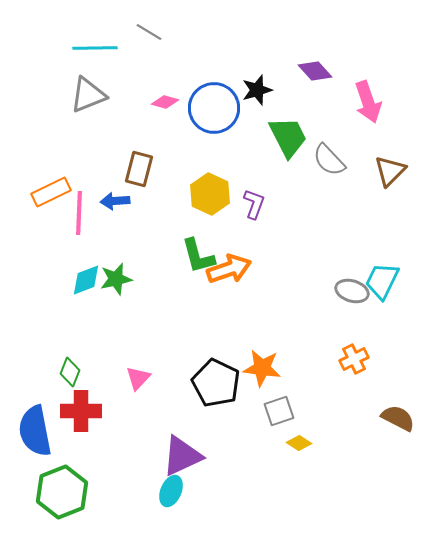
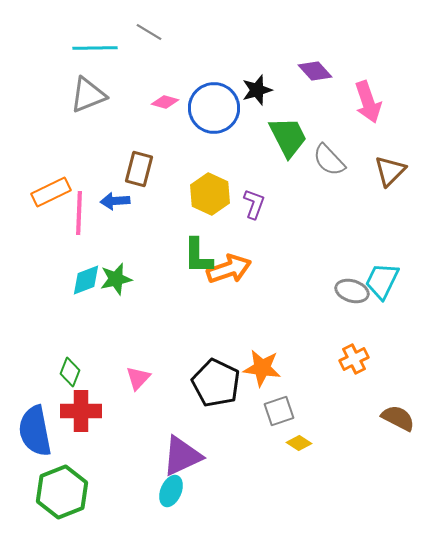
green L-shape: rotated 15 degrees clockwise
